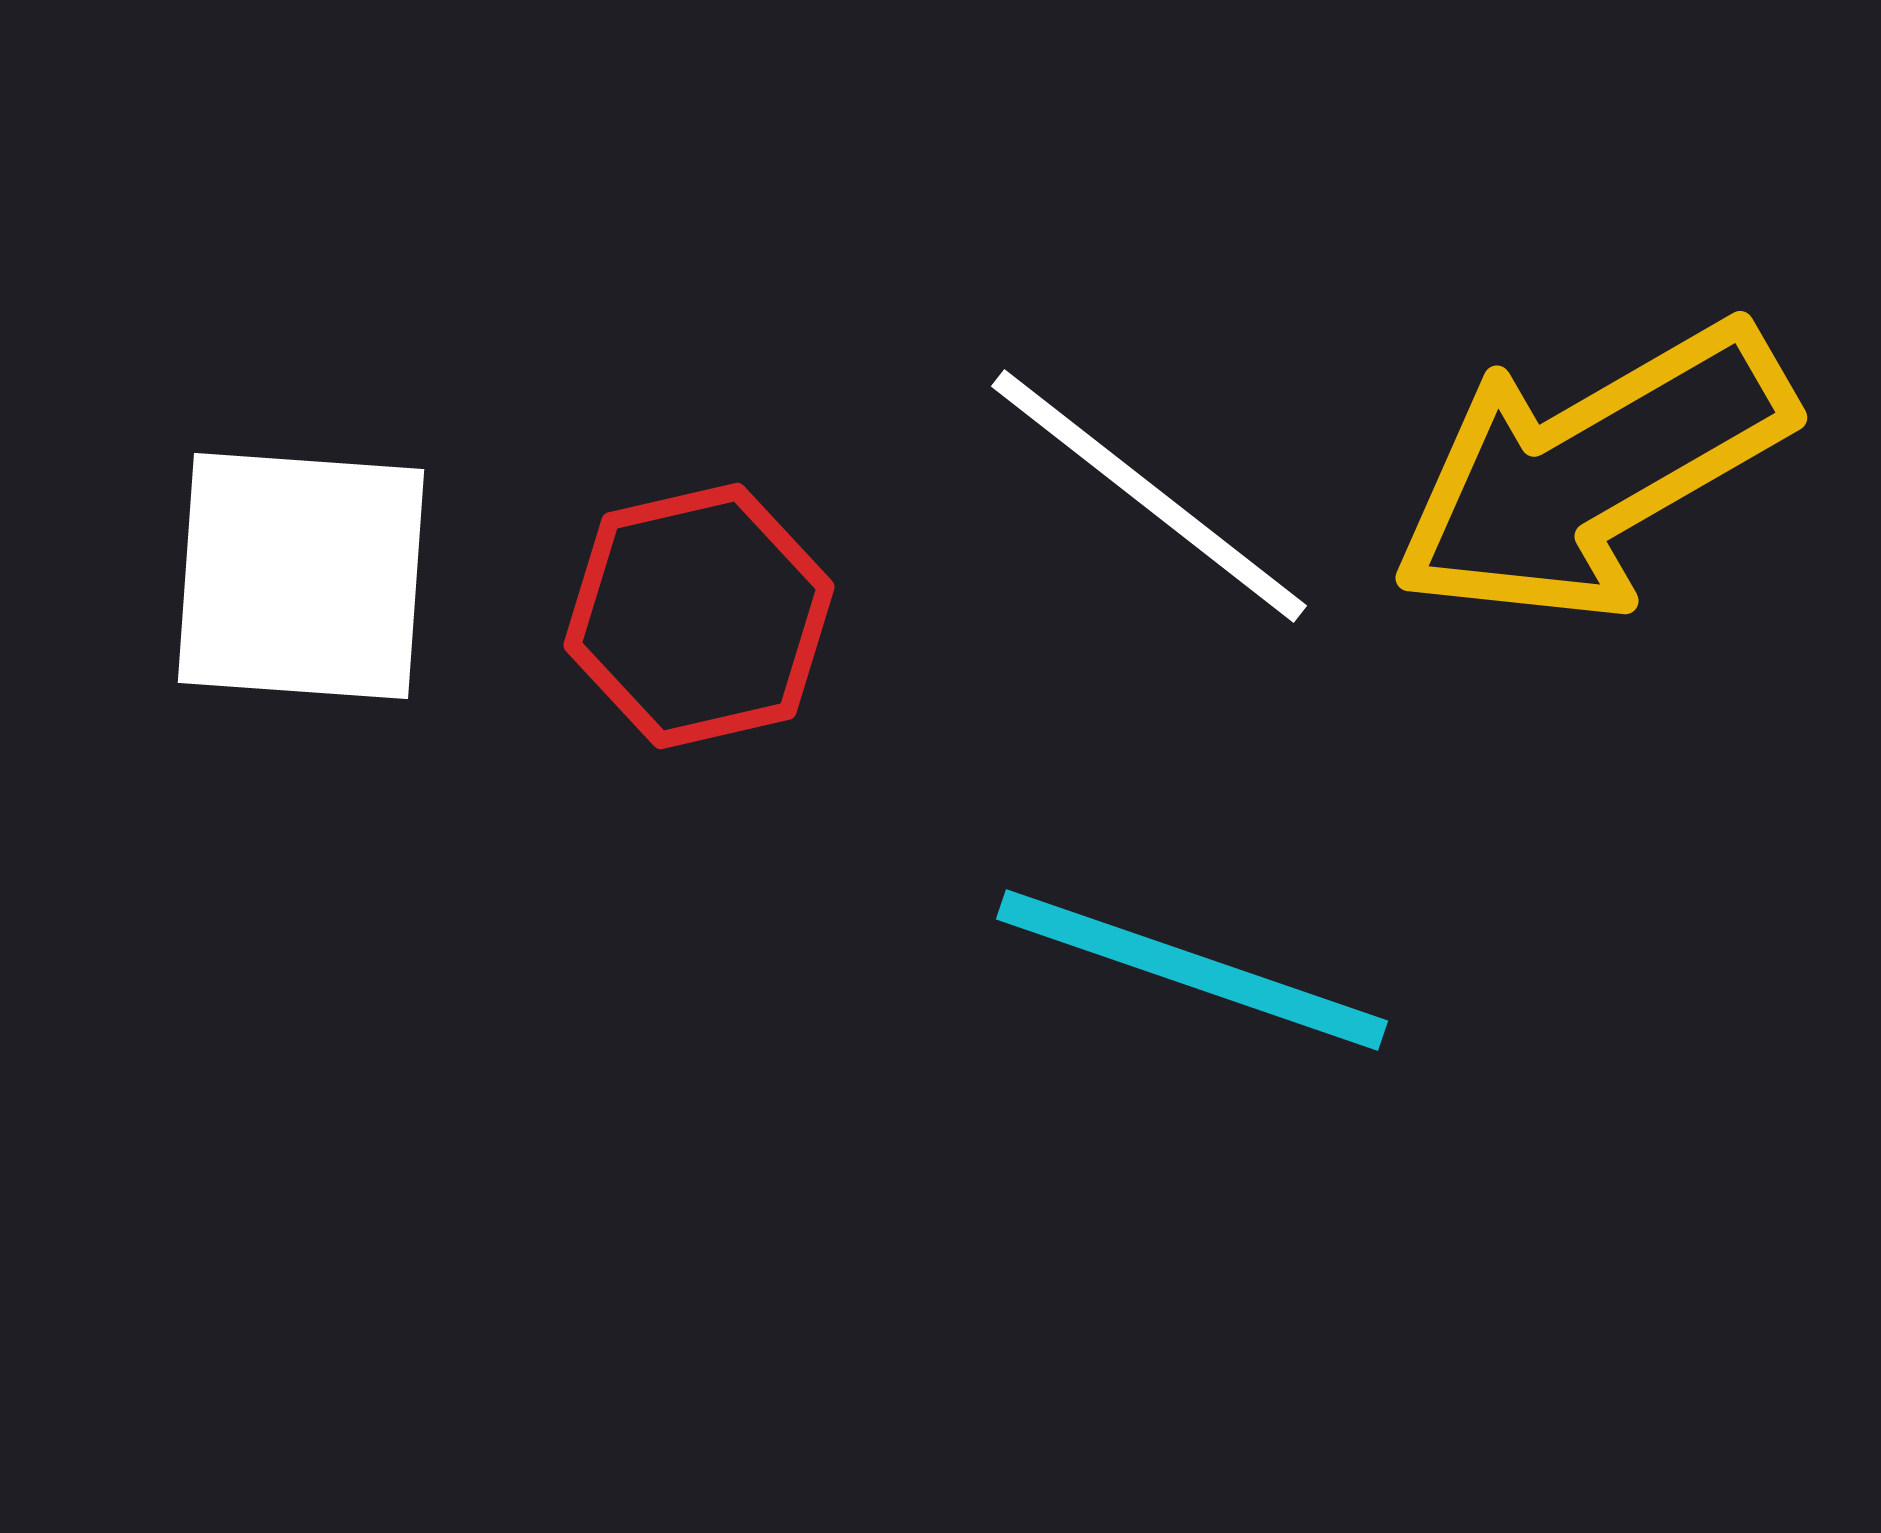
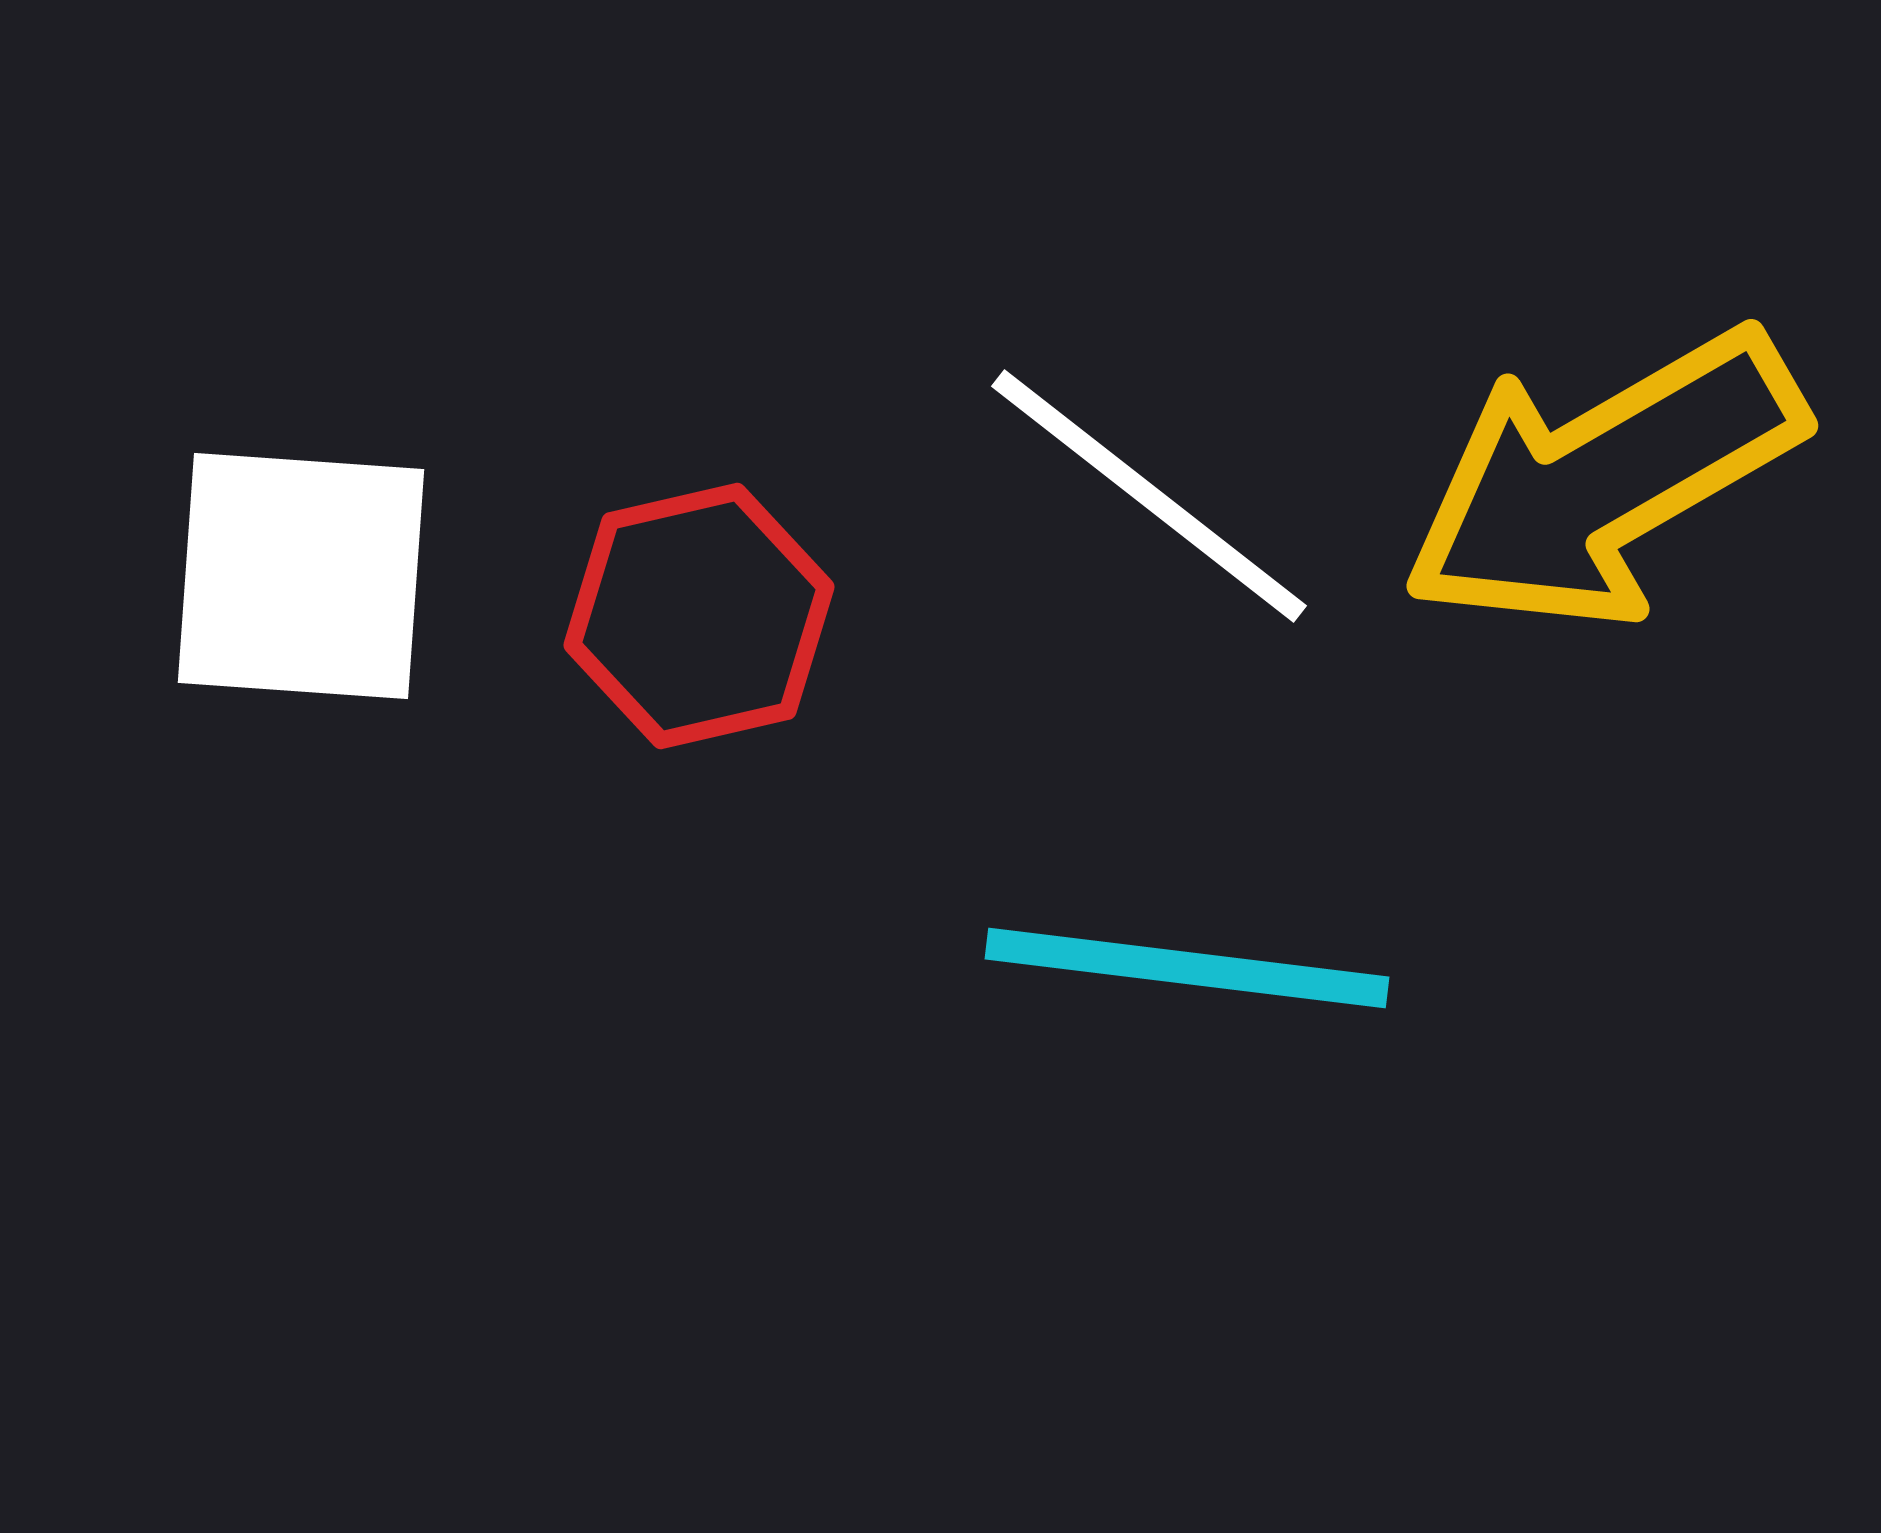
yellow arrow: moved 11 px right, 8 px down
cyan line: moved 5 px left, 2 px up; rotated 12 degrees counterclockwise
